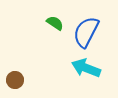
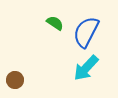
cyan arrow: rotated 68 degrees counterclockwise
